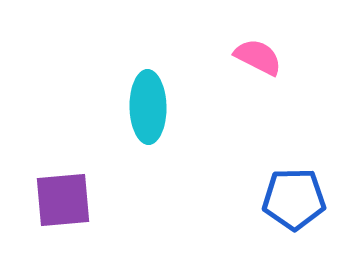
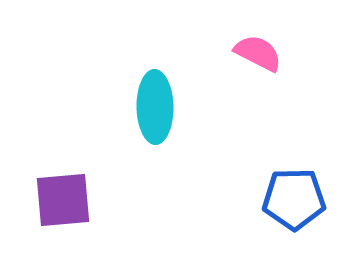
pink semicircle: moved 4 px up
cyan ellipse: moved 7 px right
